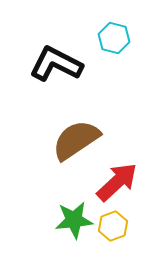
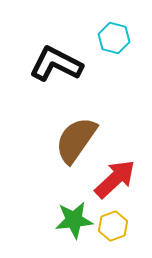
brown semicircle: rotated 21 degrees counterclockwise
red arrow: moved 2 px left, 3 px up
